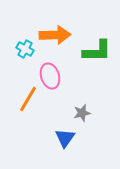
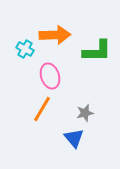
orange line: moved 14 px right, 10 px down
gray star: moved 3 px right
blue triangle: moved 9 px right; rotated 15 degrees counterclockwise
